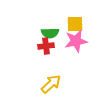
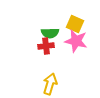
yellow square: rotated 24 degrees clockwise
pink star: rotated 25 degrees clockwise
yellow arrow: moved 1 px left; rotated 30 degrees counterclockwise
